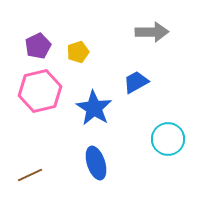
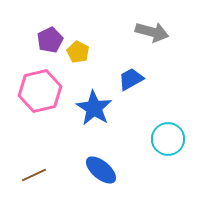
gray arrow: rotated 16 degrees clockwise
purple pentagon: moved 12 px right, 6 px up
yellow pentagon: rotated 25 degrees counterclockwise
blue trapezoid: moved 5 px left, 3 px up
blue ellipse: moved 5 px right, 7 px down; rotated 32 degrees counterclockwise
brown line: moved 4 px right
